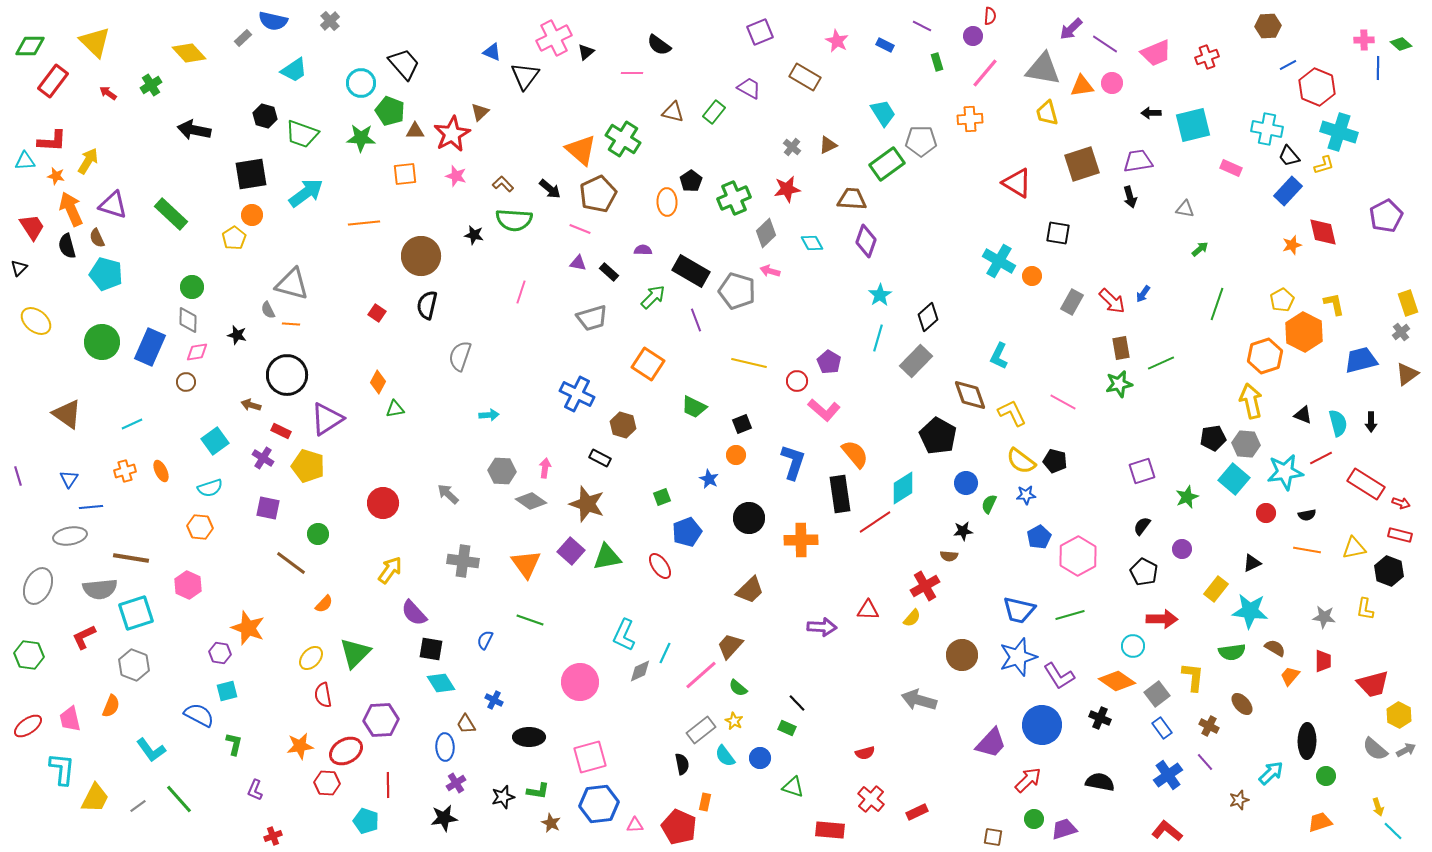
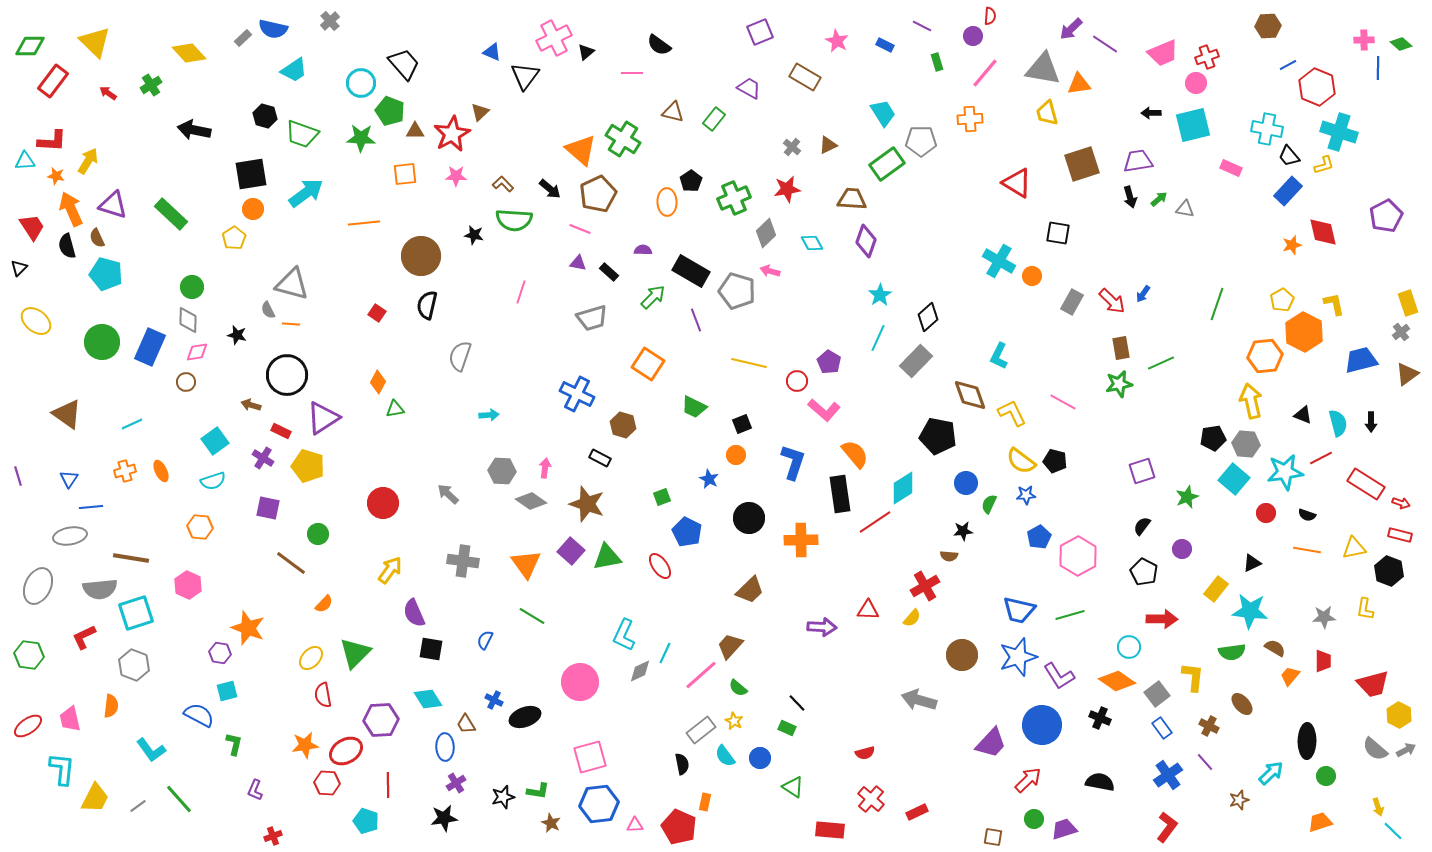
blue semicircle at (273, 21): moved 8 px down
pink trapezoid at (1156, 53): moved 7 px right
pink circle at (1112, 83): moved 84 px right
orange triangle at (1082, 86): moved 3 px left, 2 px up
green rectangle at (714, 112): moved 7 px down
pink star at (456, 176): rotated 15 degrees counterclockwise
orange circle at (252, 215): moved 1 px right, 6 px up
green arrow at (1200, 249): moved 41 px left, 50 px up
cyan line at (878, 338): rotated 8 degrees clockwise
orange hexagon at (1265, 356): rotated 12 degrees clockwise
purple triangle at (327, 419): moved 4 px left, 1 px up
black pentagon at (938, 436): rotated 18 degrees counterclockwise
cyan semicircle at (210, 488): moved 3 px right, 7 px up
black semicircle at (1307, 515): rotated 30 degrees clockwise
blue pentagon at (687, 532): rotated 24 degrees counterclockwise
purple semicircle at (414, 613): rotated 20 degrees clockwise
gray star at (1324, 617): rotated 10 degrees counterclockwise
green line at (530, 620): moved 2 px right, 4 px up; rotated 12 degrees clockwise
cyan circle at (1133, 646): moved 4 px left, 1 px down
cyan diamond at (441, 683): moved 13 px left, 16 px down
orange semicircle at (111, 706): rotated 15 degrees counterclockwise
black ellipse at (529, 737): moved 4 px left, 20 px up; rotated 20 degrees counterclockwise
orange star at (300, 746): moved 5 px right, 1 px up
green triangle at (793, 787): rotated 15 degrees clockwise
red L-shape at (1167, 831): moved 4 px up; rotated 88 degrees clockwise
